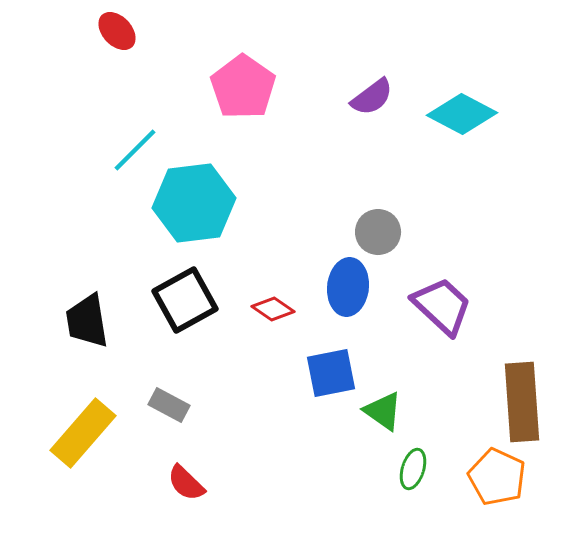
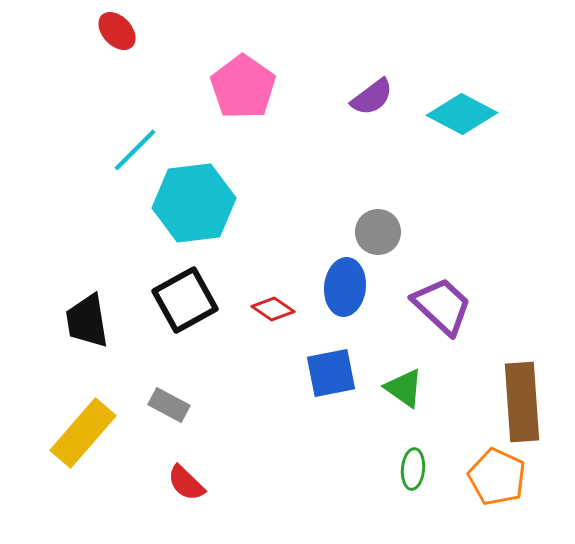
blue ellipse: moved 3 px left
green triangle: moved 21 px right, 23 px up
green ellipse: rotated 12 degrees counterclockwise
